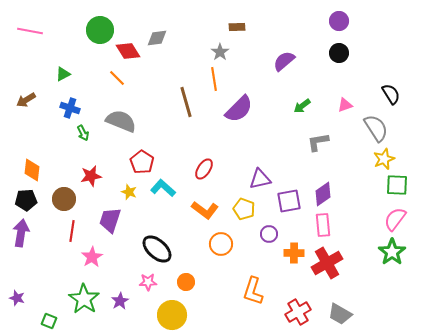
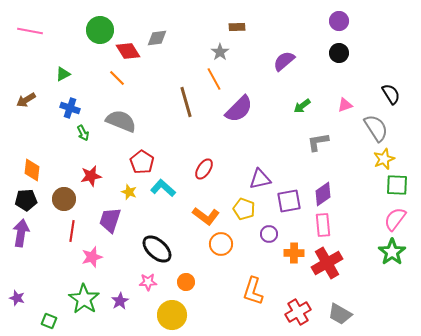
orange line at (214, 79): rotated 20 degrees counterclockwise
orange L-shape at (205, 210): moved 1 px right, 6 px down
pink star at (92, 257): rotated 15 degrees clockwise
